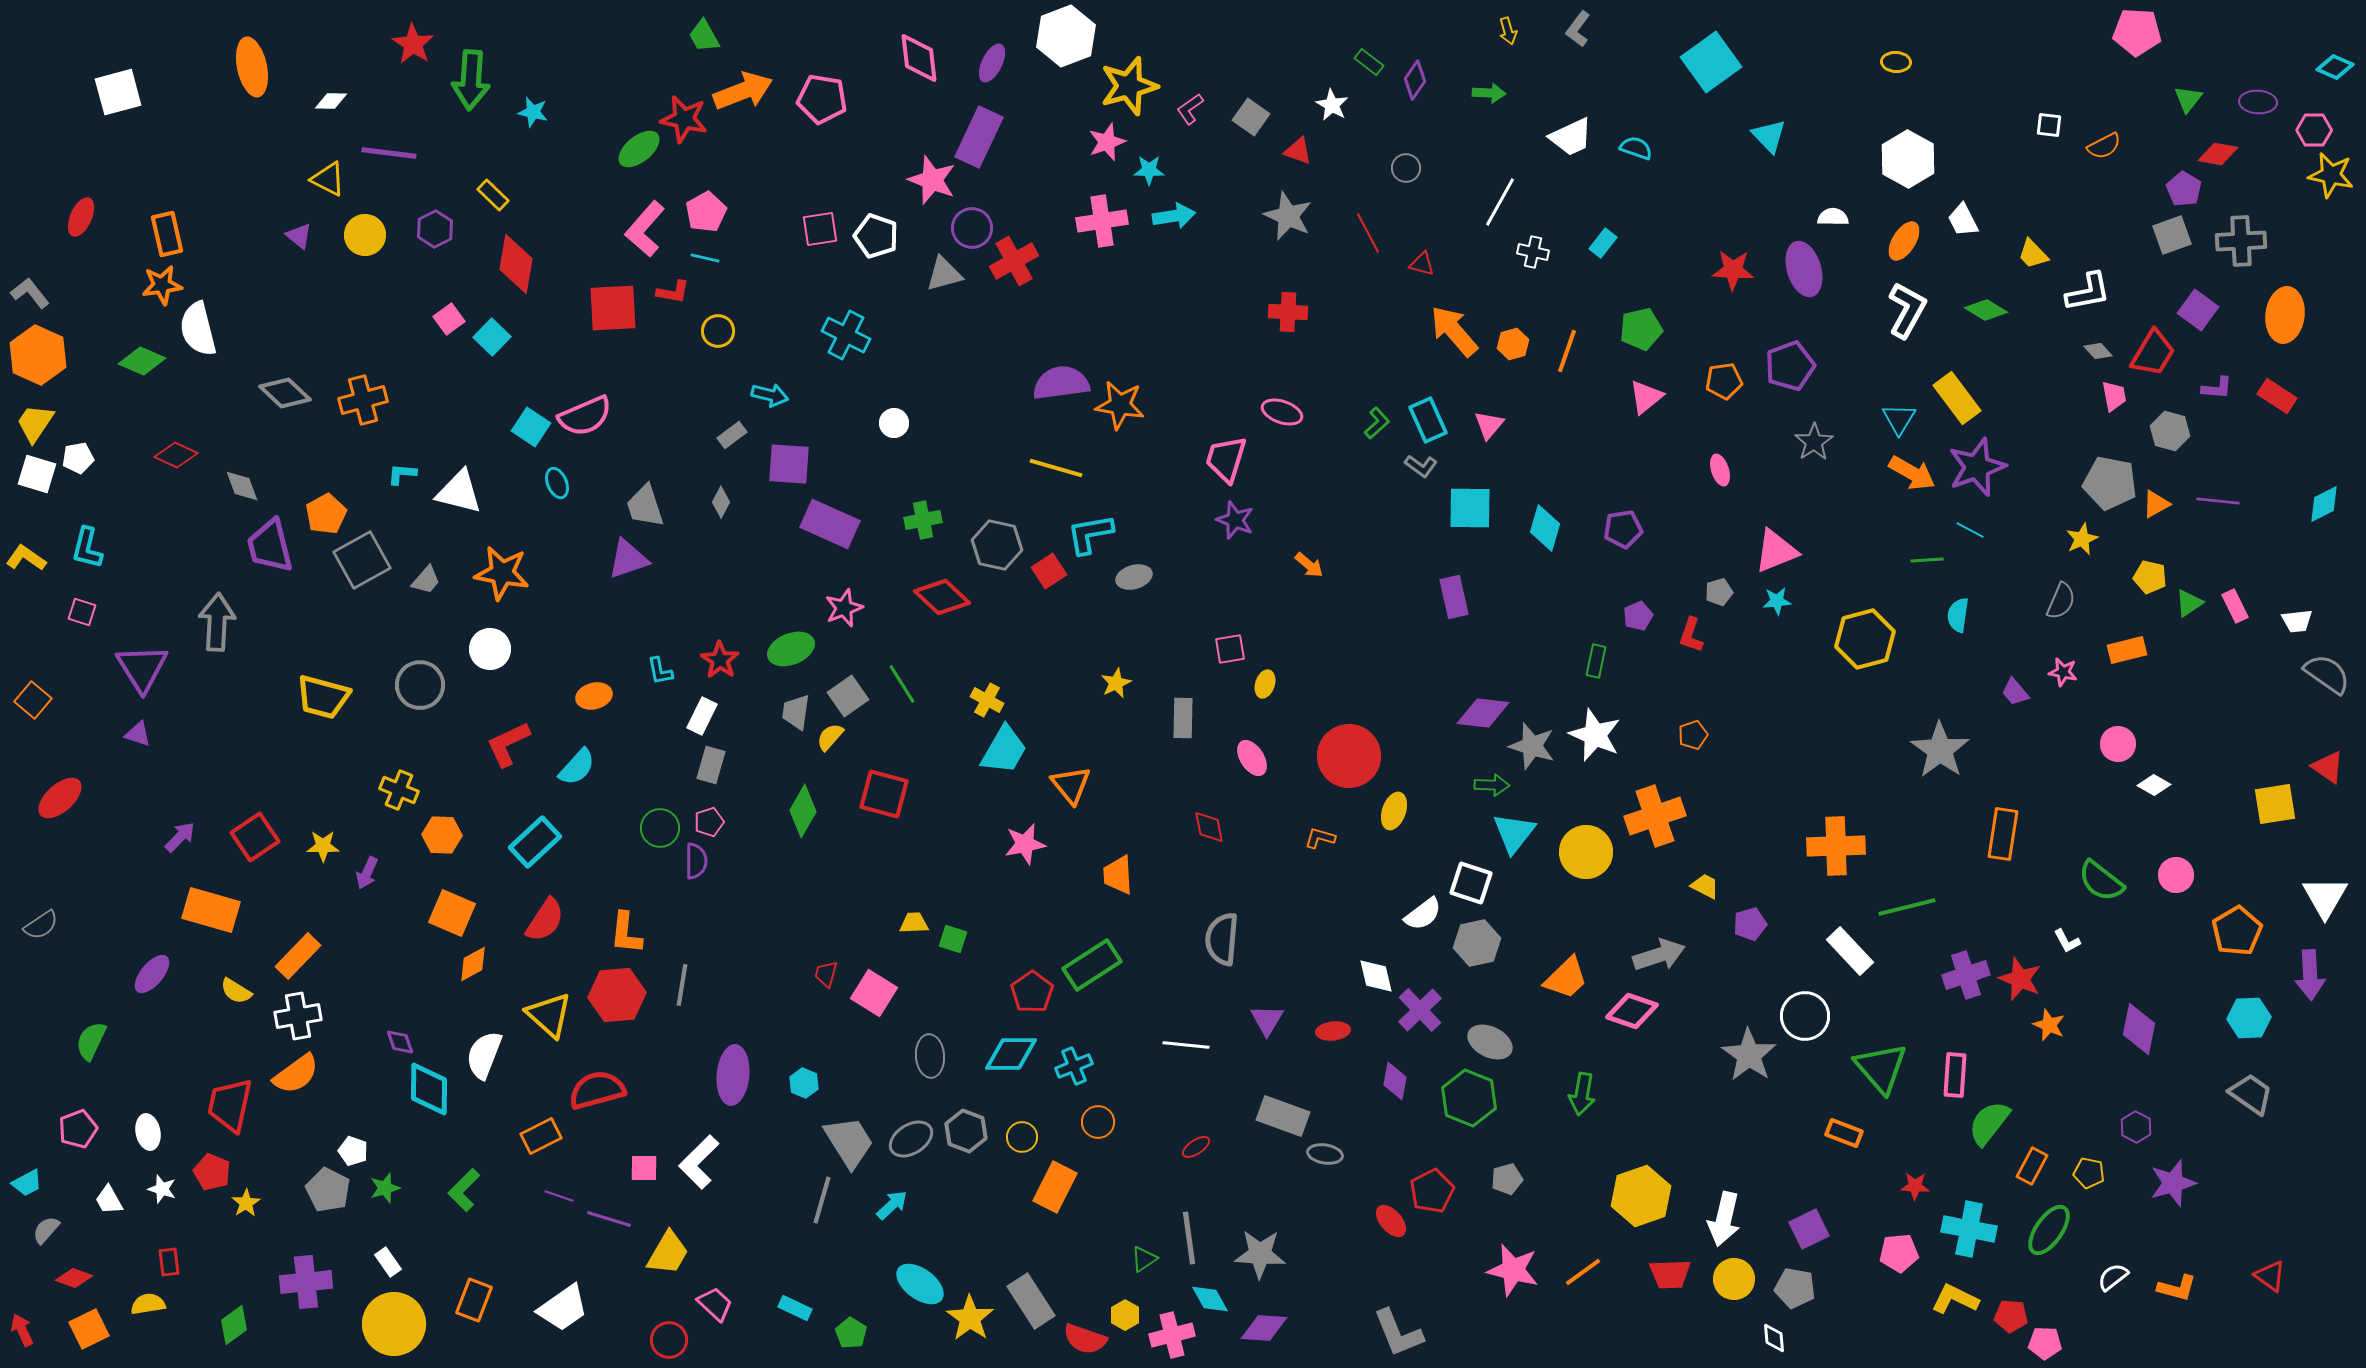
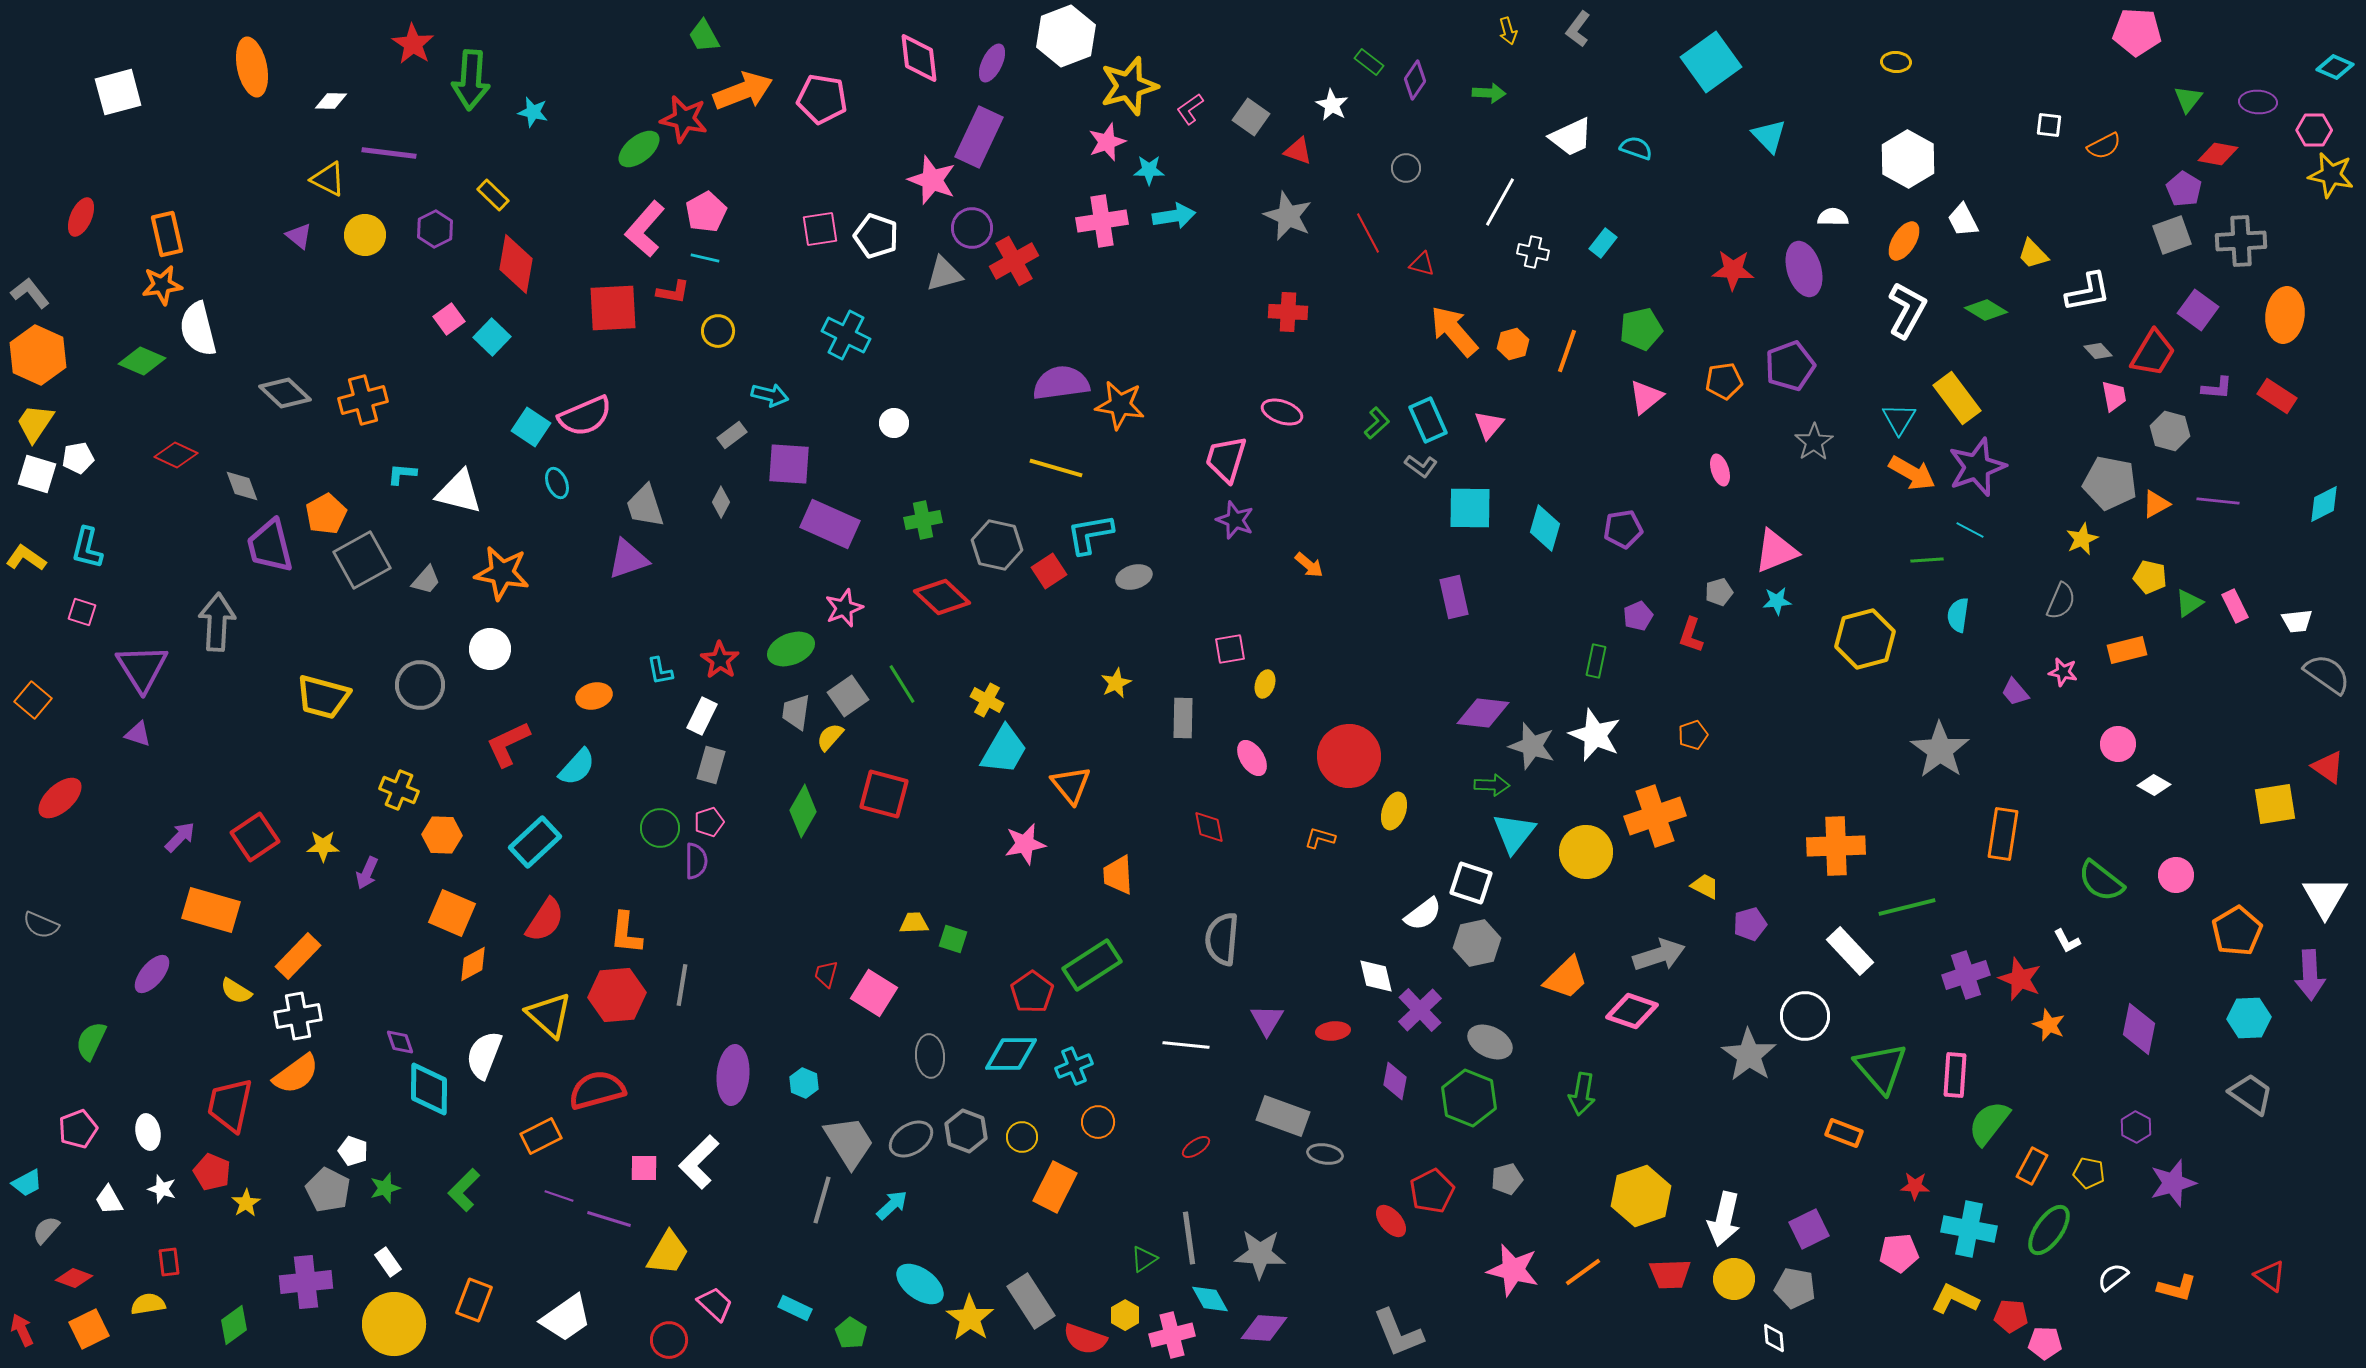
gray semicircle at (41, 925): rotated 57 degrees clockwise
white trapezoid at (563, 1308): moved 3 px right, 10 px down
